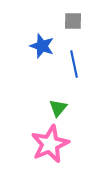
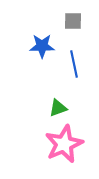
blue star: rotated 20 degrees counterclockwise
green triangle: rotated 30 degrees clockwise
pink star: moved 14 px right
